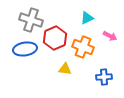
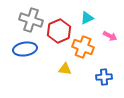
red hexagon: moved 4 px right, 7 px up
